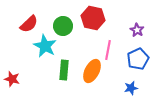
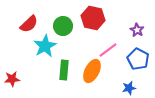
cyan star: rotated 15 degrees clockwise
pink line: rotated 42 degrees clockwise
blue pentagon: rotated 20 degrees counterclockwise
red star: rotated 21 degrees counterclockwise
blue star: moved 2 px left
